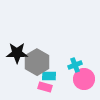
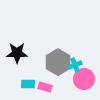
gray hexagon: moved 21 px right
cyan rectangle: moved 21 px left, 8 px down
